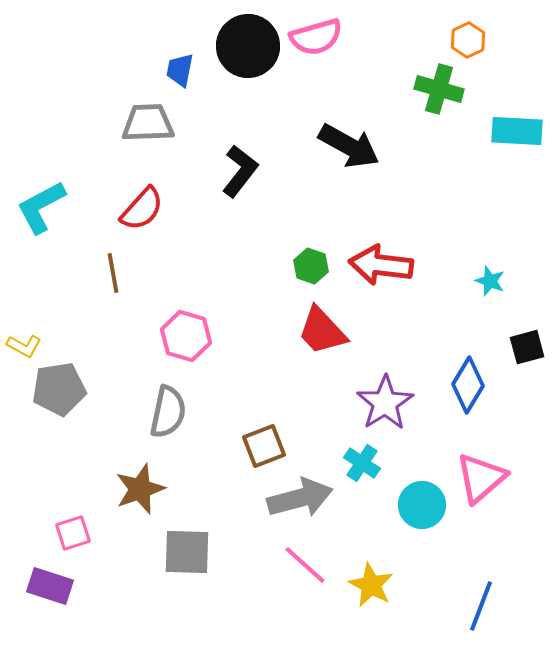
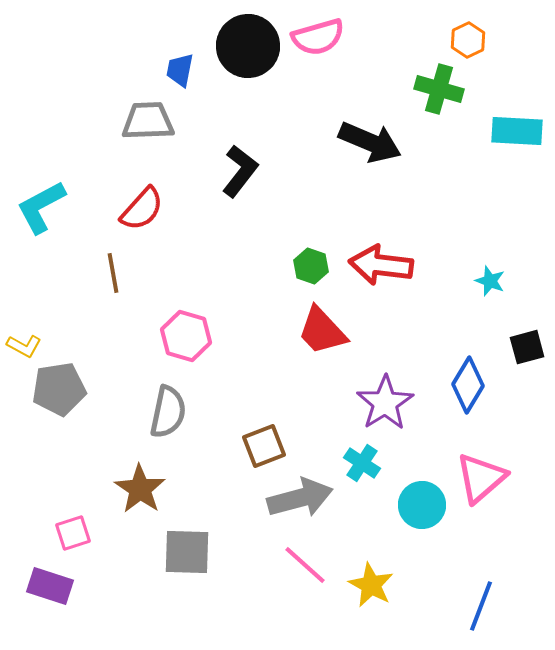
pink semicircle: moved 2 px right
gray trapezoid: moved 2 px up
black arrow: moved 21 px right, 4 px up; rotated 6 degrees counterclockwise
brown star: rotated 18 degrees counterclockwise
